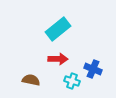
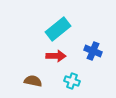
red arrow: moved 2 px left, 3 px up
blue cross: moved 18 px up
brown semicircle: moved 2 px right, 1 px down
